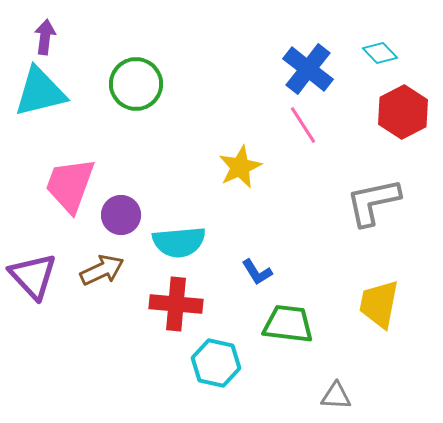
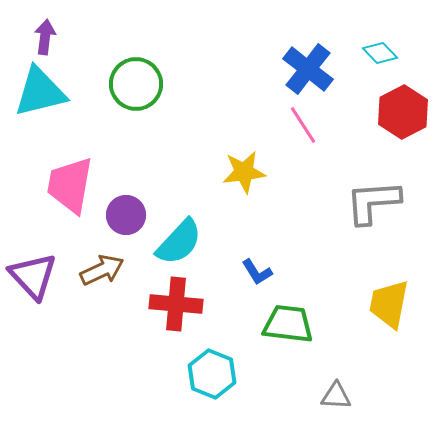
yellow star: moved 4 px right, 5 px down; rotated 18 degrees clockwise
pink trapezoid: rotated 10 degrees counterclockwise
gray L-shape: rotated 8 degrees clockwise
purple circle: moved 5 px right
cyan semicircle: rotated 42 degrees counterclockwise
yellow trapezoid: moved 10 px right
cyan hexagon: moved 4 px left, 11 px down; rotated 9 degrees clockwise
